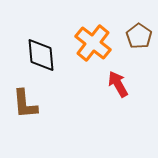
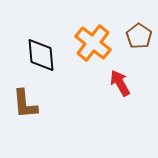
red arrow: moved 2 px right, 1 px up
